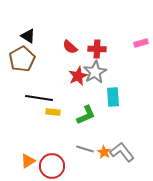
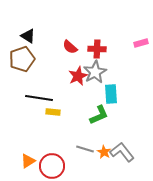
brown pentagon: rotated 10 degrees clockwise
cyan rectangle: moved 2 px left, 3 px up
green L-shape: moved 13 px right
